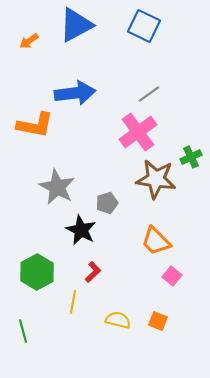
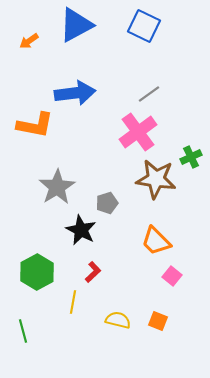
gray star: rotated 12 degrees clockwise
